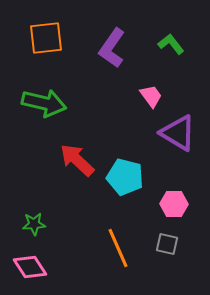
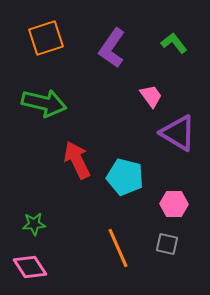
orange square: rotated 12 degrees counterclockwise
green L-shape: moved 3 px right, 1 px up
red arrow: rotated 21 degrees clockwise
